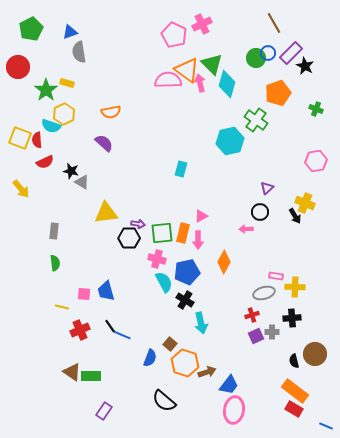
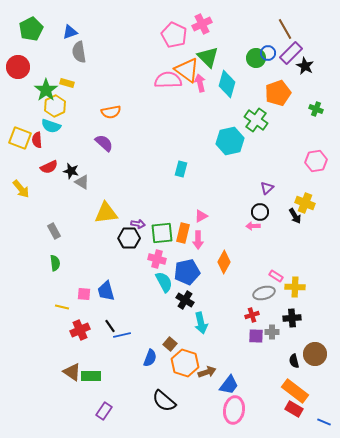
brown line at (274, 23): moved 11 px right, 6 px down
green triangle at (212, 64): moved 4 px left, 7 px up
yellow hexagon at (64, 114): moved 9 px left, 8 px up
red semicircle at (45, 162): moved 4 px right, 5 px down
pink arrow at (246, 229): moved 7 px right, 3 px up
gray rectangle at (54, 231): rotated 35 degrees counterclockwise
pink rectangle at (276, 276): rotated 24 degrees clockwise
blue line at (122, 335): rotated 36 degrees counterclockwise
purple square at (256, 336): rotated 28 degrees clockwise
blue line at (326, 426): moved 2 px left, 4 px up
